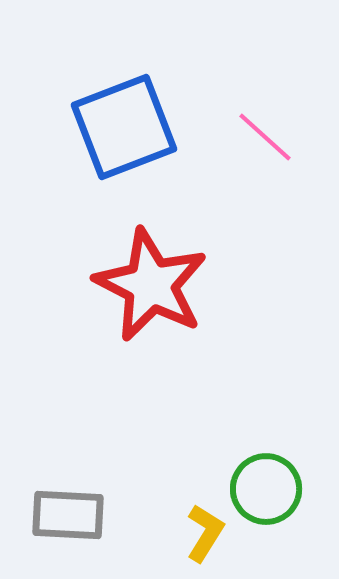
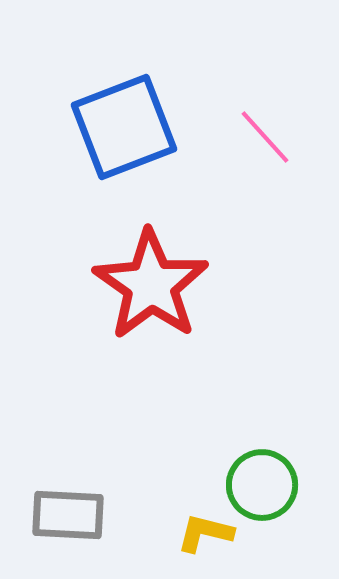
pink line: rotated 6 degrees clockwise
red star: rotated 8 degrees clockwise
green circle: moved 4 px left, 4 px up
yellow L-shape: rotated 108 degrees counterclockwise
